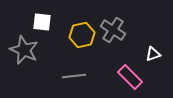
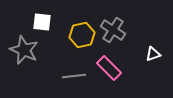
pink rectangle: moved 21 px left, 9 px up
